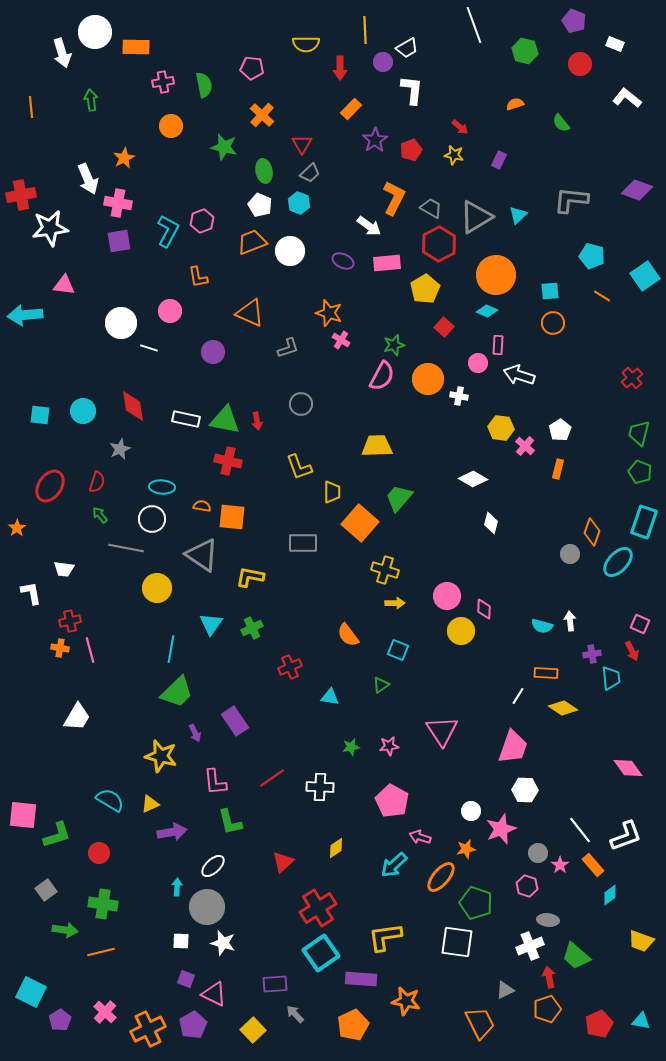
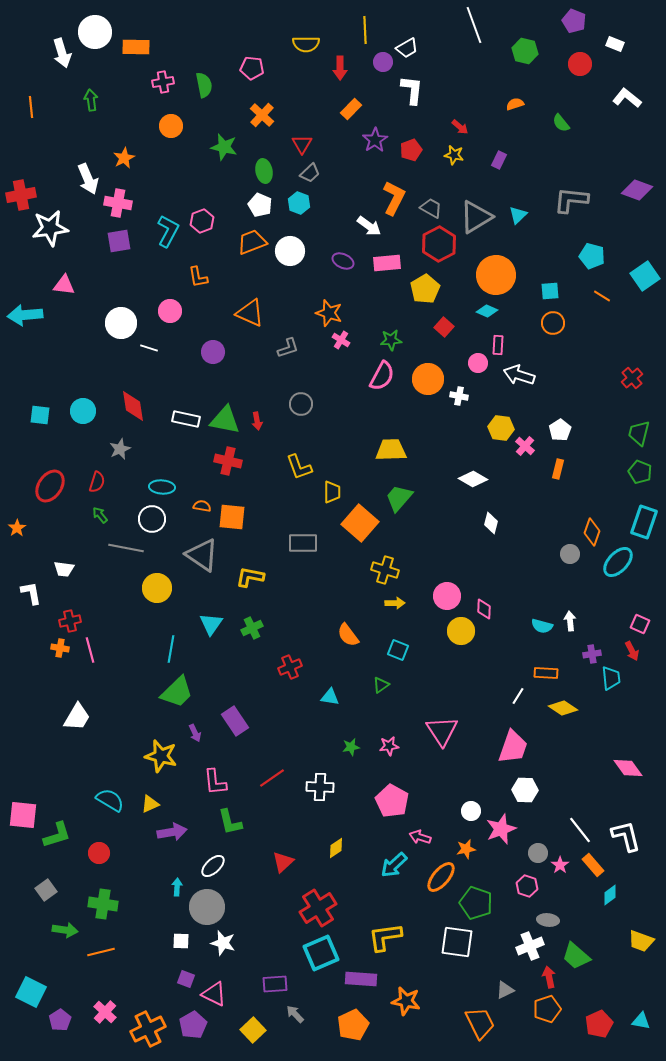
green star at (394, 345): moved 3 px left, 5 px up; rotated 10 degrees clockwise
yellow trapezoid at (377, 446): moved 14 px right, 4 px down
white L-shape at (626, 836): rotated 84 degrees counterclockwise
cyan square at (321, 953): rotated 12 degrees clockwise
